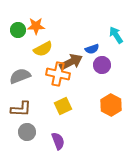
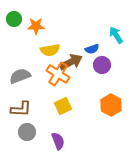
green circle: moved 4 px left, 11 px up
yellow semicircle: moved 7 px right, 1 px down; rotated 18 degrees clockwise
orange cross: rotated 20 degrees clockwise
